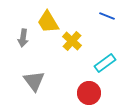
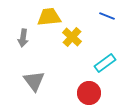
yellow trapezoid: moved 1 px right, 5 px up; rotated 115 degrees clockwise
yellow cross: moved 4 px up
